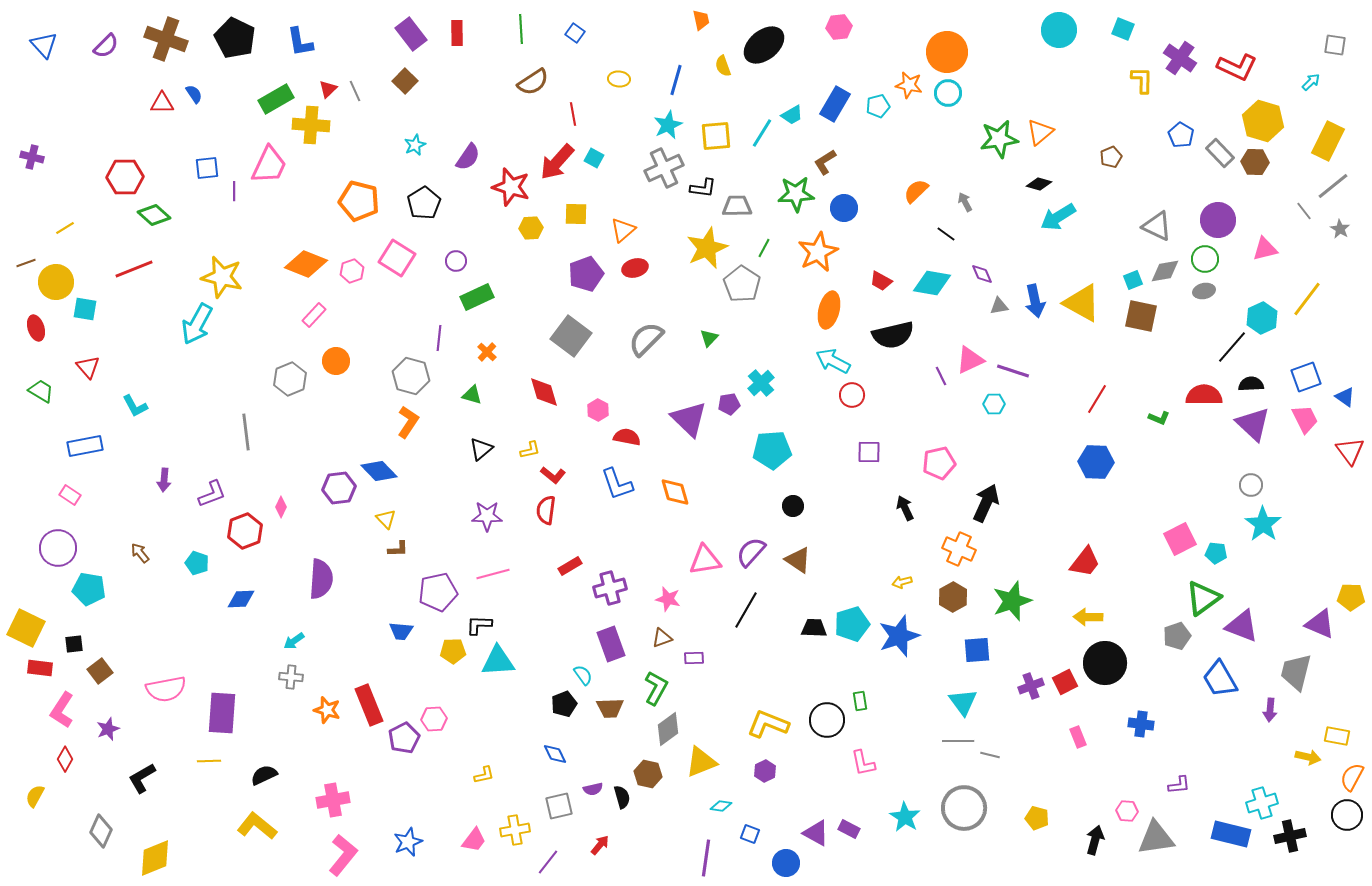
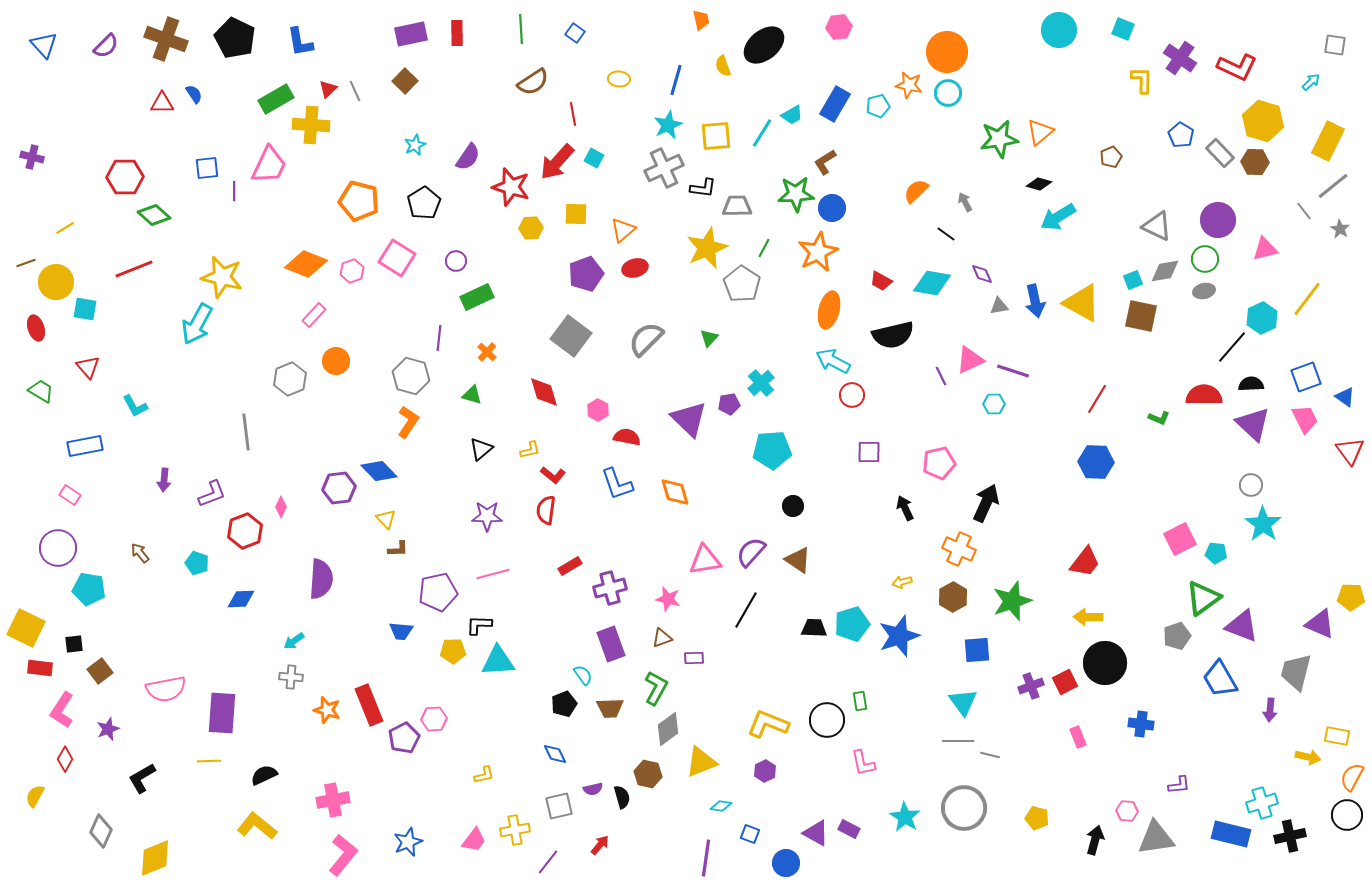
purple rectangle at (411, 34): rotated 64 degrees counterclockwise
blue circle at (844, 208): moved 12 px left
